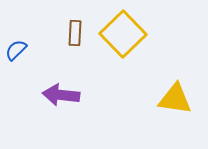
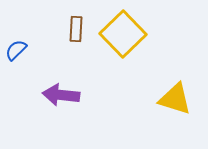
brown rectangle: moved 1 px right, 4 px up
yellow triangle: rotated 9 degrees clockwise
